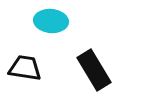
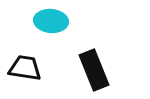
black rectangle: rotated 9 degrees clockwise
